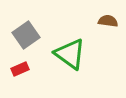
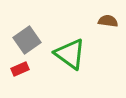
gray square: moved 1 px right, 5 px down
